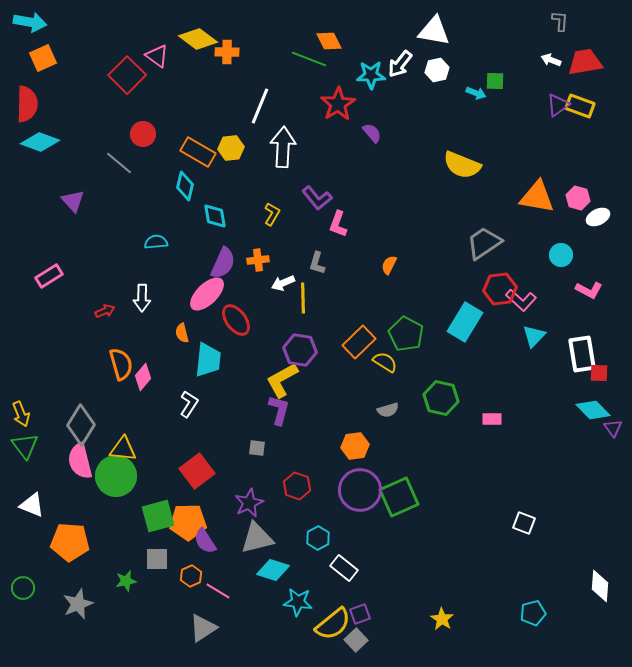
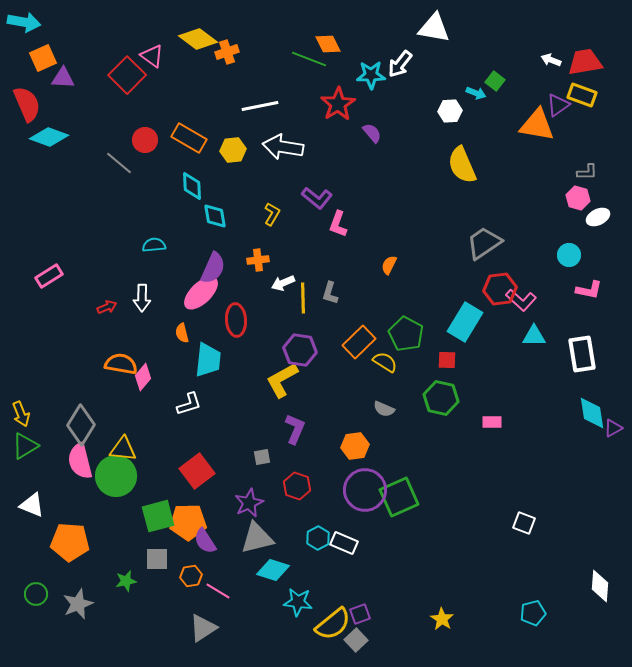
gray L-shape at (560, 21): moved 27 px right, 151 px down; rotated 85 degrees clockwise
cyan arrow at (30, 22): moved 6 px left
white triangle at (434, 31): moved 3 px up
orange diamond at (329, 41): moved 1 px left, 3 px down
orange cross at (227, 52): rotated 20 degrees counterclockwise
pink triangle at (157, 56): moved 5 px left
white hexagon at (437, 70): moved 13 px right, 41 px down; rotated 10 degrees clockwise
green square at (495, 81): rotated 36 degrees clockwise
red semicircle at (27, 104): rotated 24 degrees counterclockwise
white line at (260, 106): rotated 57 degrees clockwise
yellow rectangle at (580, 106): moved 2 px right, 11 px up
red circle at (143, 134): moved 2 px right, 6 px down
cyan diamond at (40, 142): moved 9 px right, 5 px up
white arrow at (283, 147): rotated 84 degrees counterclockwise
yellow hexagon at (231, 148): moved 2 px right, 2 px down
orange rectangle at (198, 152): moved 9 px left, 14 px up
yellow semicircle at (462, 165): rotated 45 degrees clockwise
cyan diamond at (185, 186): moved 7 px right; rotated 16 degrees counterclockwise
orange triangle at (537, 197): moved 72 px up
purple L-shape at (317, 198): rotated 12 degrees counterclockwise
purple triangle at (73, 201): moved 10 px left, 123 px up; rotated 45 degrees counterclockwise
cyan semicircle at (156, 242): moved 2 px left, 3 px down
cyan circle at (561, 255): moved 8 px right
purple semicircle at (223, 263): moved 10 px left, 5 px down
gray L-shape at (317, 263): moved 13 px right, 30 px down
pink L-shape at (589, 290): rotated 16 degrees counterclockwise
pink ellipse at (207, 294): moved 6 px left, 1 px up
red arrow at (105, 311): moved 2 px right, 4 px up
red ellipse at (236, 320): rotated 32 degrees clockwise
cyan triangle at (534, 336): rotated 45 degrees clockwise
orange semicircle at (121, 364): rotated 64 degrees counterclockwise
red square at (599, 373): moved 152 px left, 13 px up
white L-shape at (189, 404): rotated 40 degrees clockwise
purple L-shape at (279, 410): moved 16 px right, 19 px down; rotated 8 degrees clockwise
gray semicircle at (388, 410): moved 4 px left, 1 px up; rotated 40 degrees clockwise
cyan diamond at (593, 410): moved 1 px left, 3 px down; rotated 36 degrees clockwise
pink rectangle at (492, 419): moved 3 px down
purple triangle at (613, 428): rotated 36 degrees clockwise
green triangle at (25, 446): rotated 36 degrees clockwise
gray square at (257, 448): moved 5 px right, 9 px down; rotated 18 degrees counterclockwise
purple circle at (360, 490): moved 5 px right
white rectangle at (344, 568): moved 25 px up; rotated 16 degrees counterclockwise
orange hexagon at (191, 576): rotated 15 degrees clockwise
green circle at (23, 588): moved 13 px right, 6 px down
